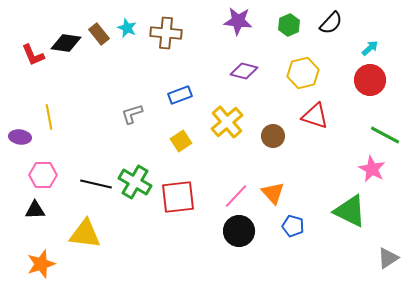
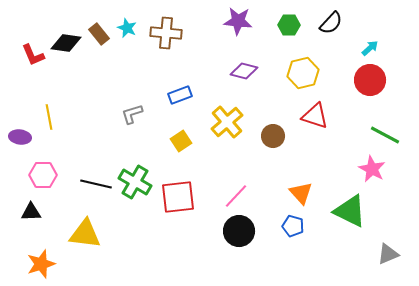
green hexagon: rotated 25 degrees clockwise
orange triangle: moved 28 px right
black triangle: moved 4 px left, 2 px down
gray triangle: moved 4 px up; rotated 10 degrees clockwise
